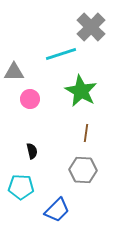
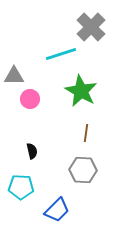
gray triangle: moved 4 px down
